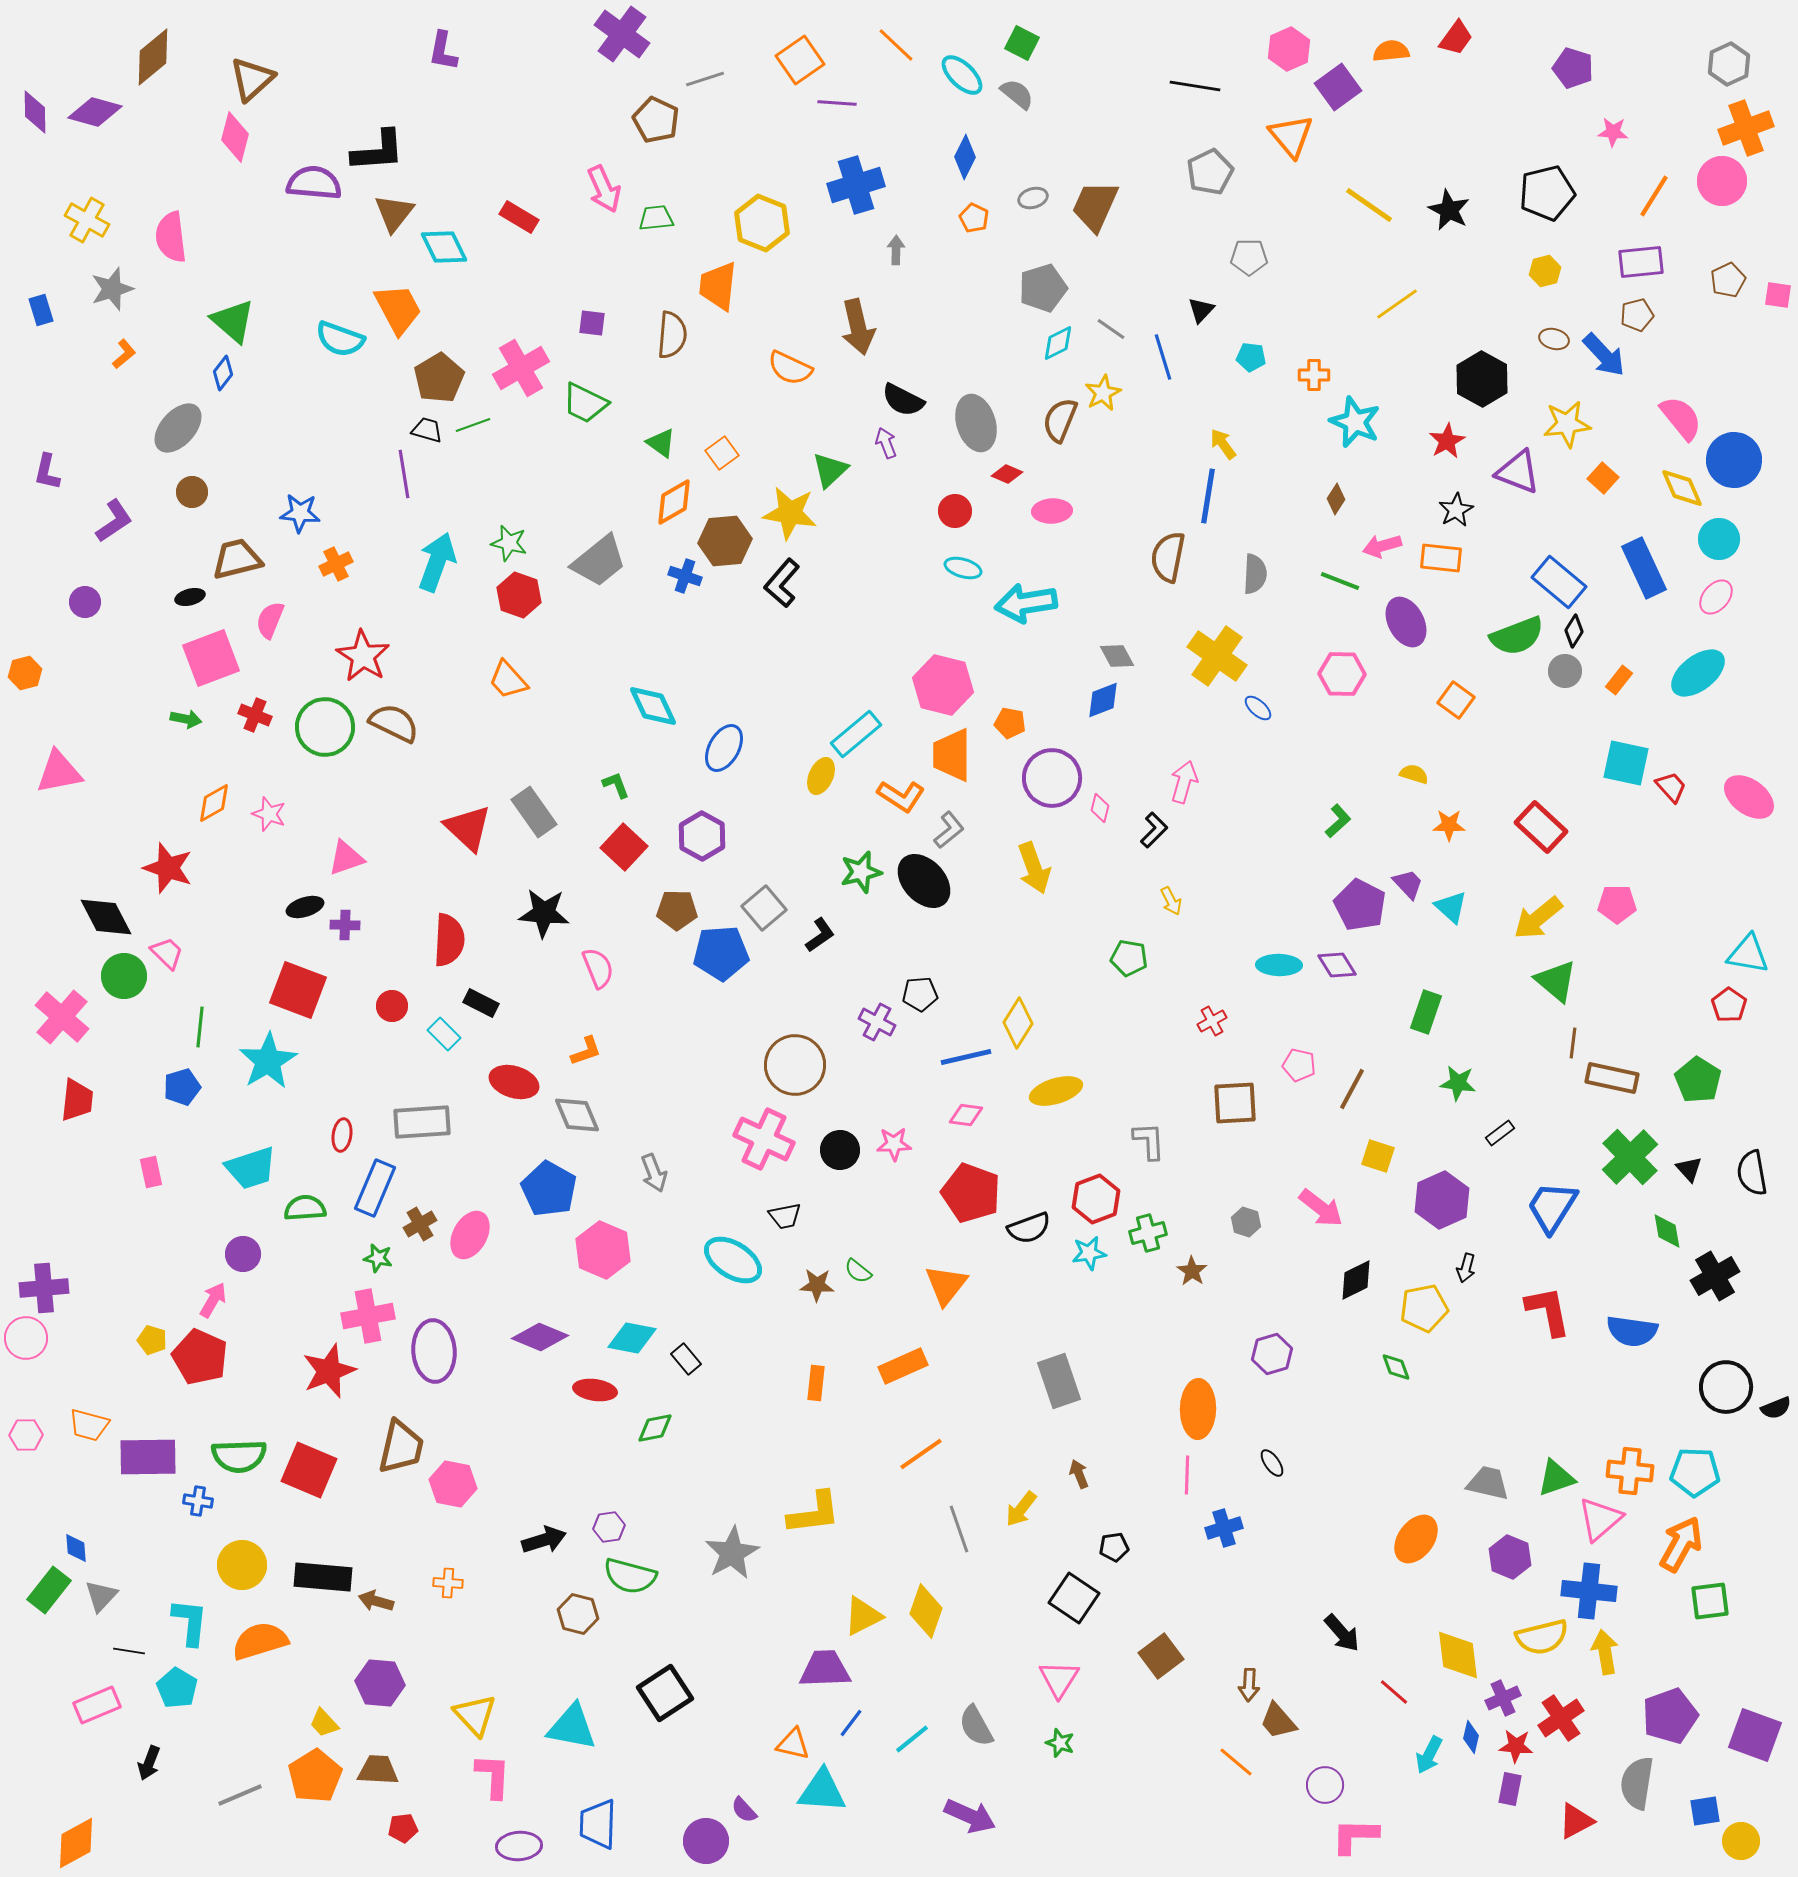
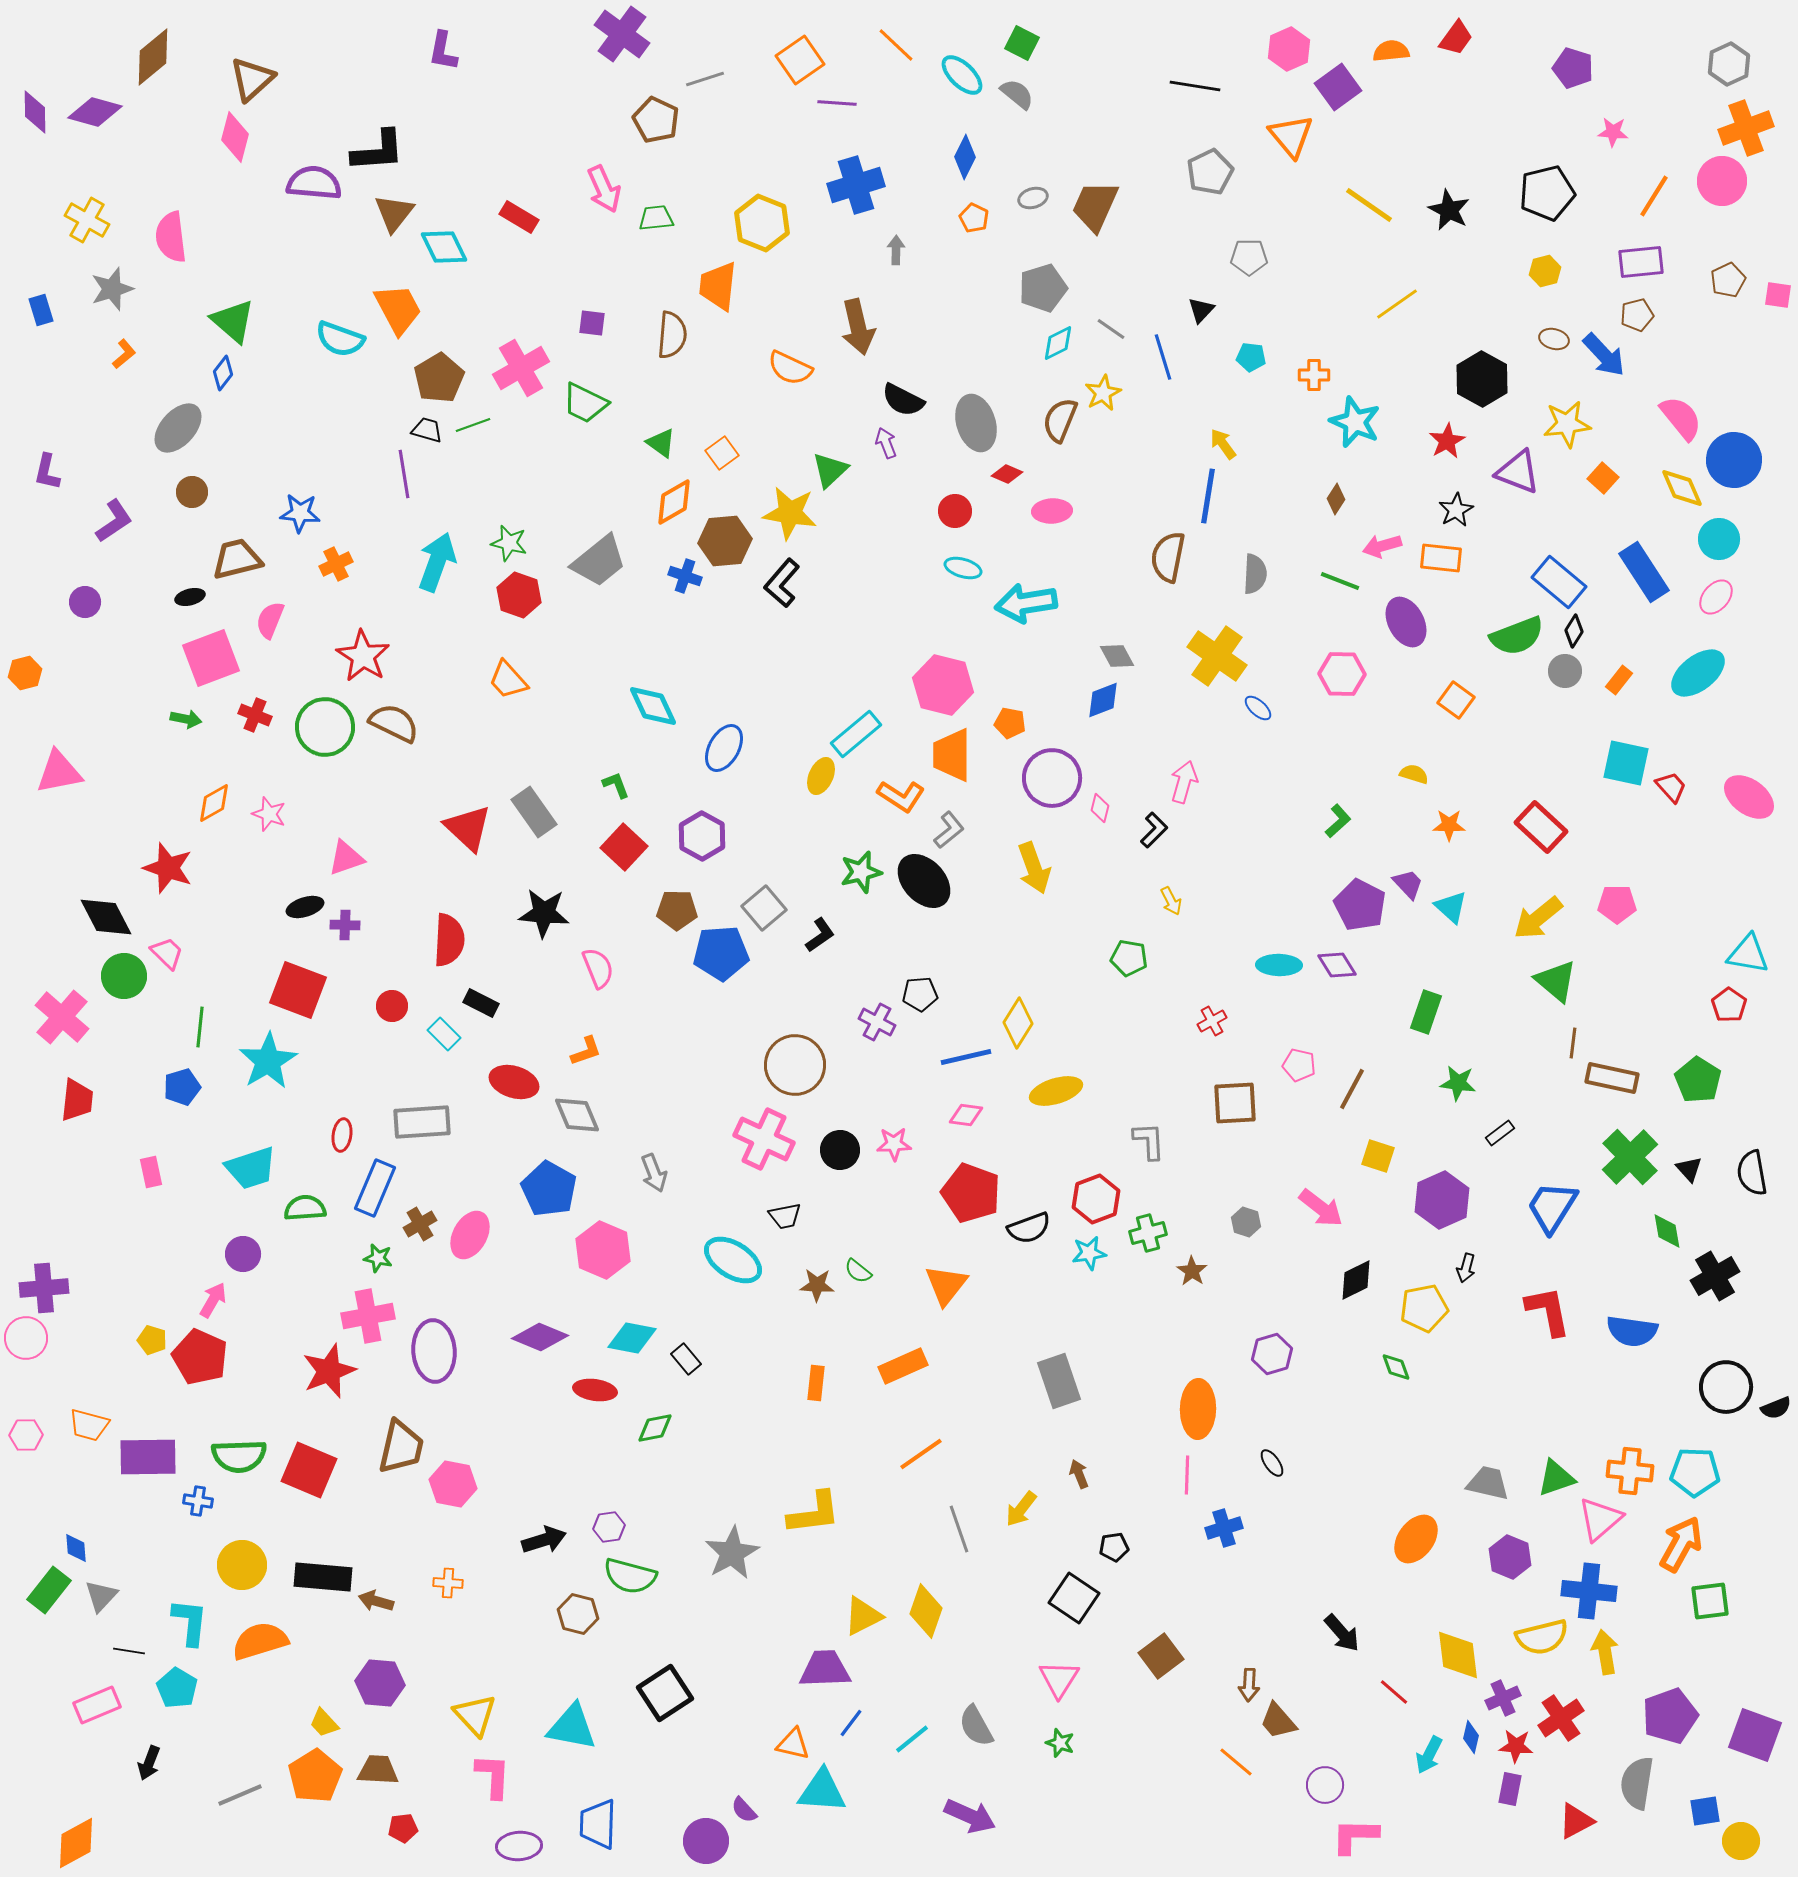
blue rectangle at (1644, 568): moved 4 px down; rotated 8 degrees counterclockwise
